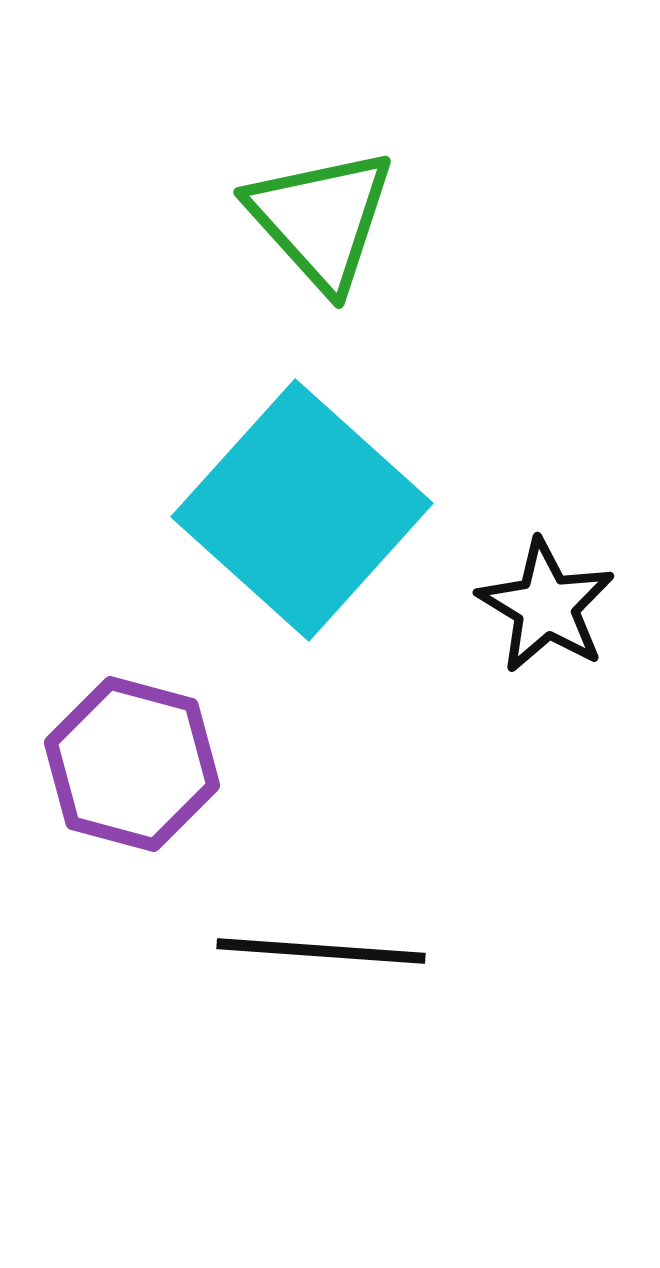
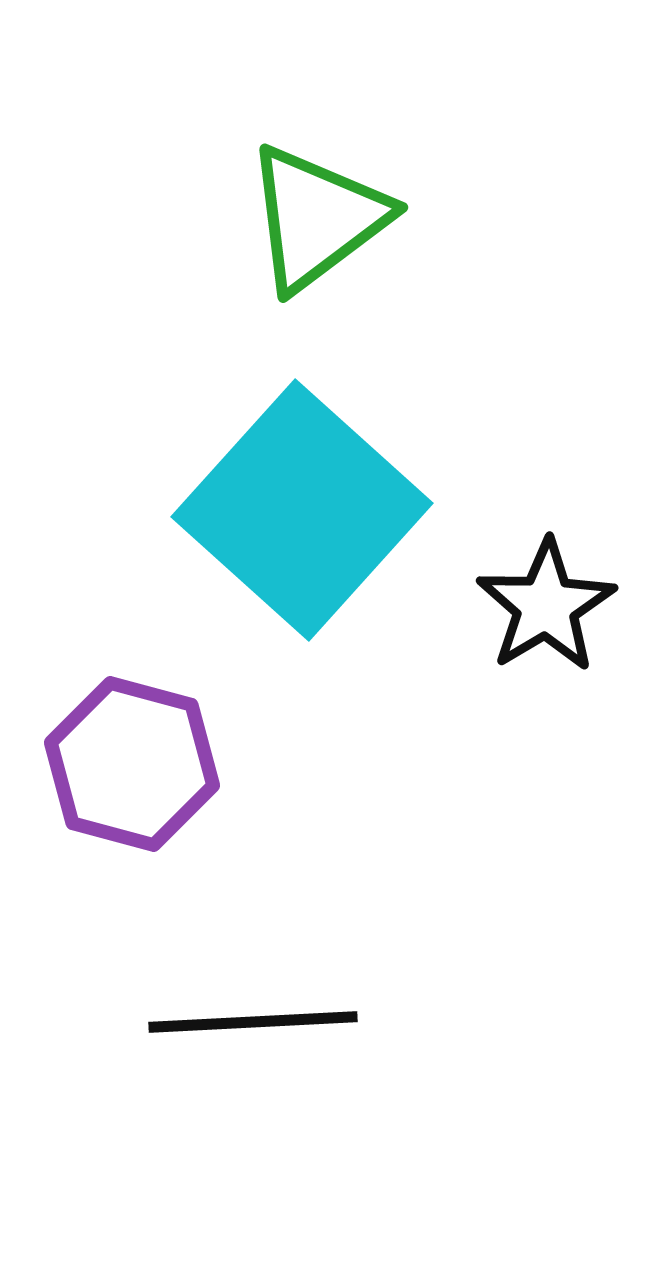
green triangle: moved 4 px left, 1 px up; rotated 35 degrees clockwise
black star: rotated 10 degrees clockwise
black line: moved 68 px left, 71 px down; rotated 7 degrees counterclockwise
